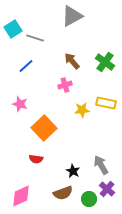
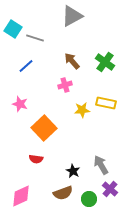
cyan square: rotated 24 degrees counterclockwise
purple cross: moved 3 px right
